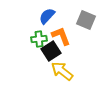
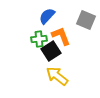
yellow arrow: moved 5 px left, 5 px down
